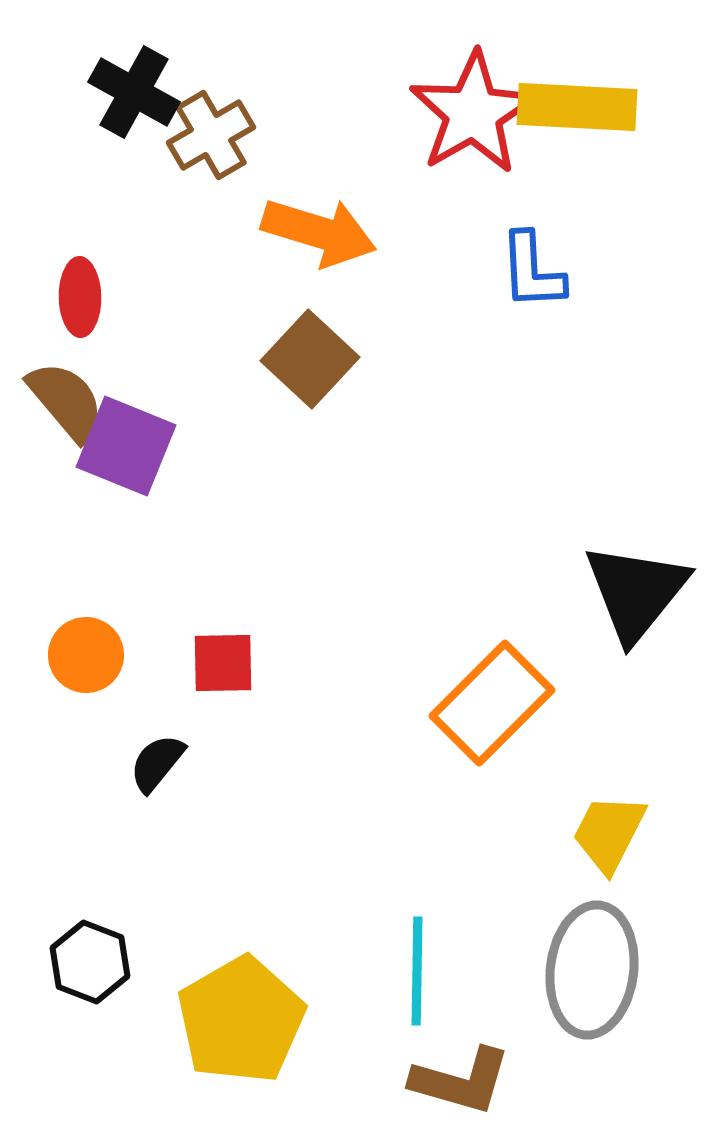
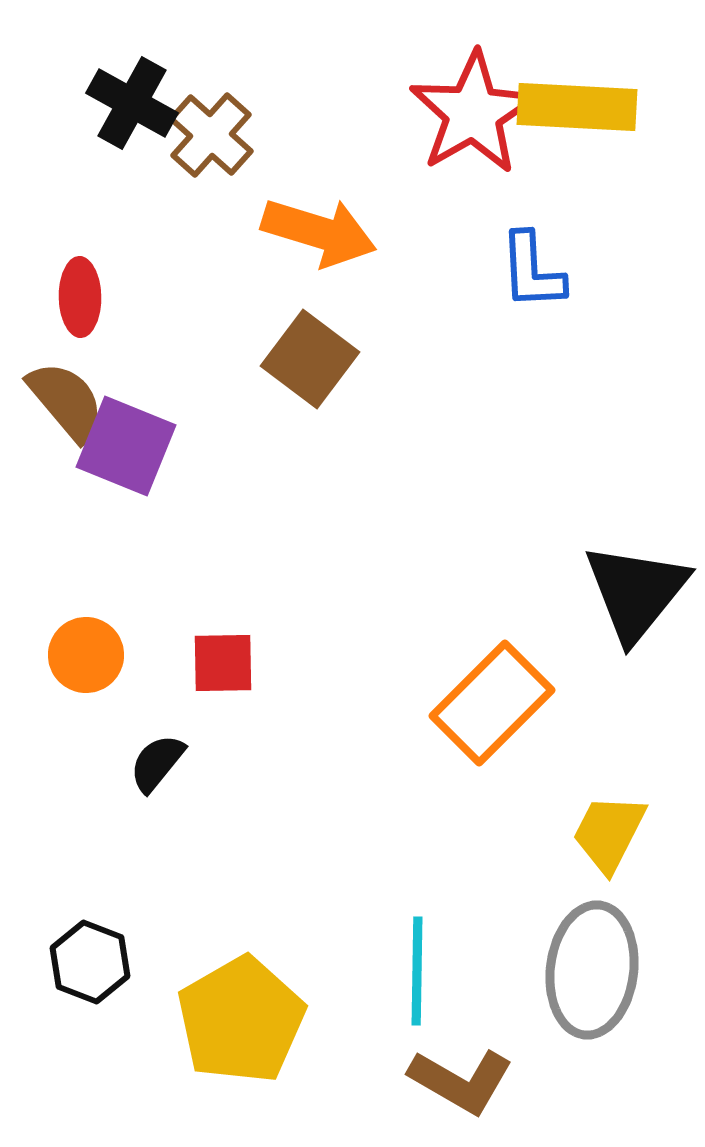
black cross: moved 2 px left, 11 px down
brown cross: rotated 18 degrees counterclockwise
brown square: rotated 6 degrees counterclockwise
brown L-shape: rotated 14 degrees clockwise
